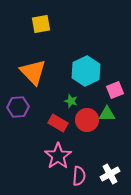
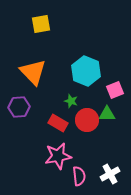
cyan hexagon: rotated 12 degrees counterclockwise
purple hexagon: moved 1 px right
pink star: rotated 24 degrees clockwise
pink semicircle: rotated 12 degrees counterclockwise
